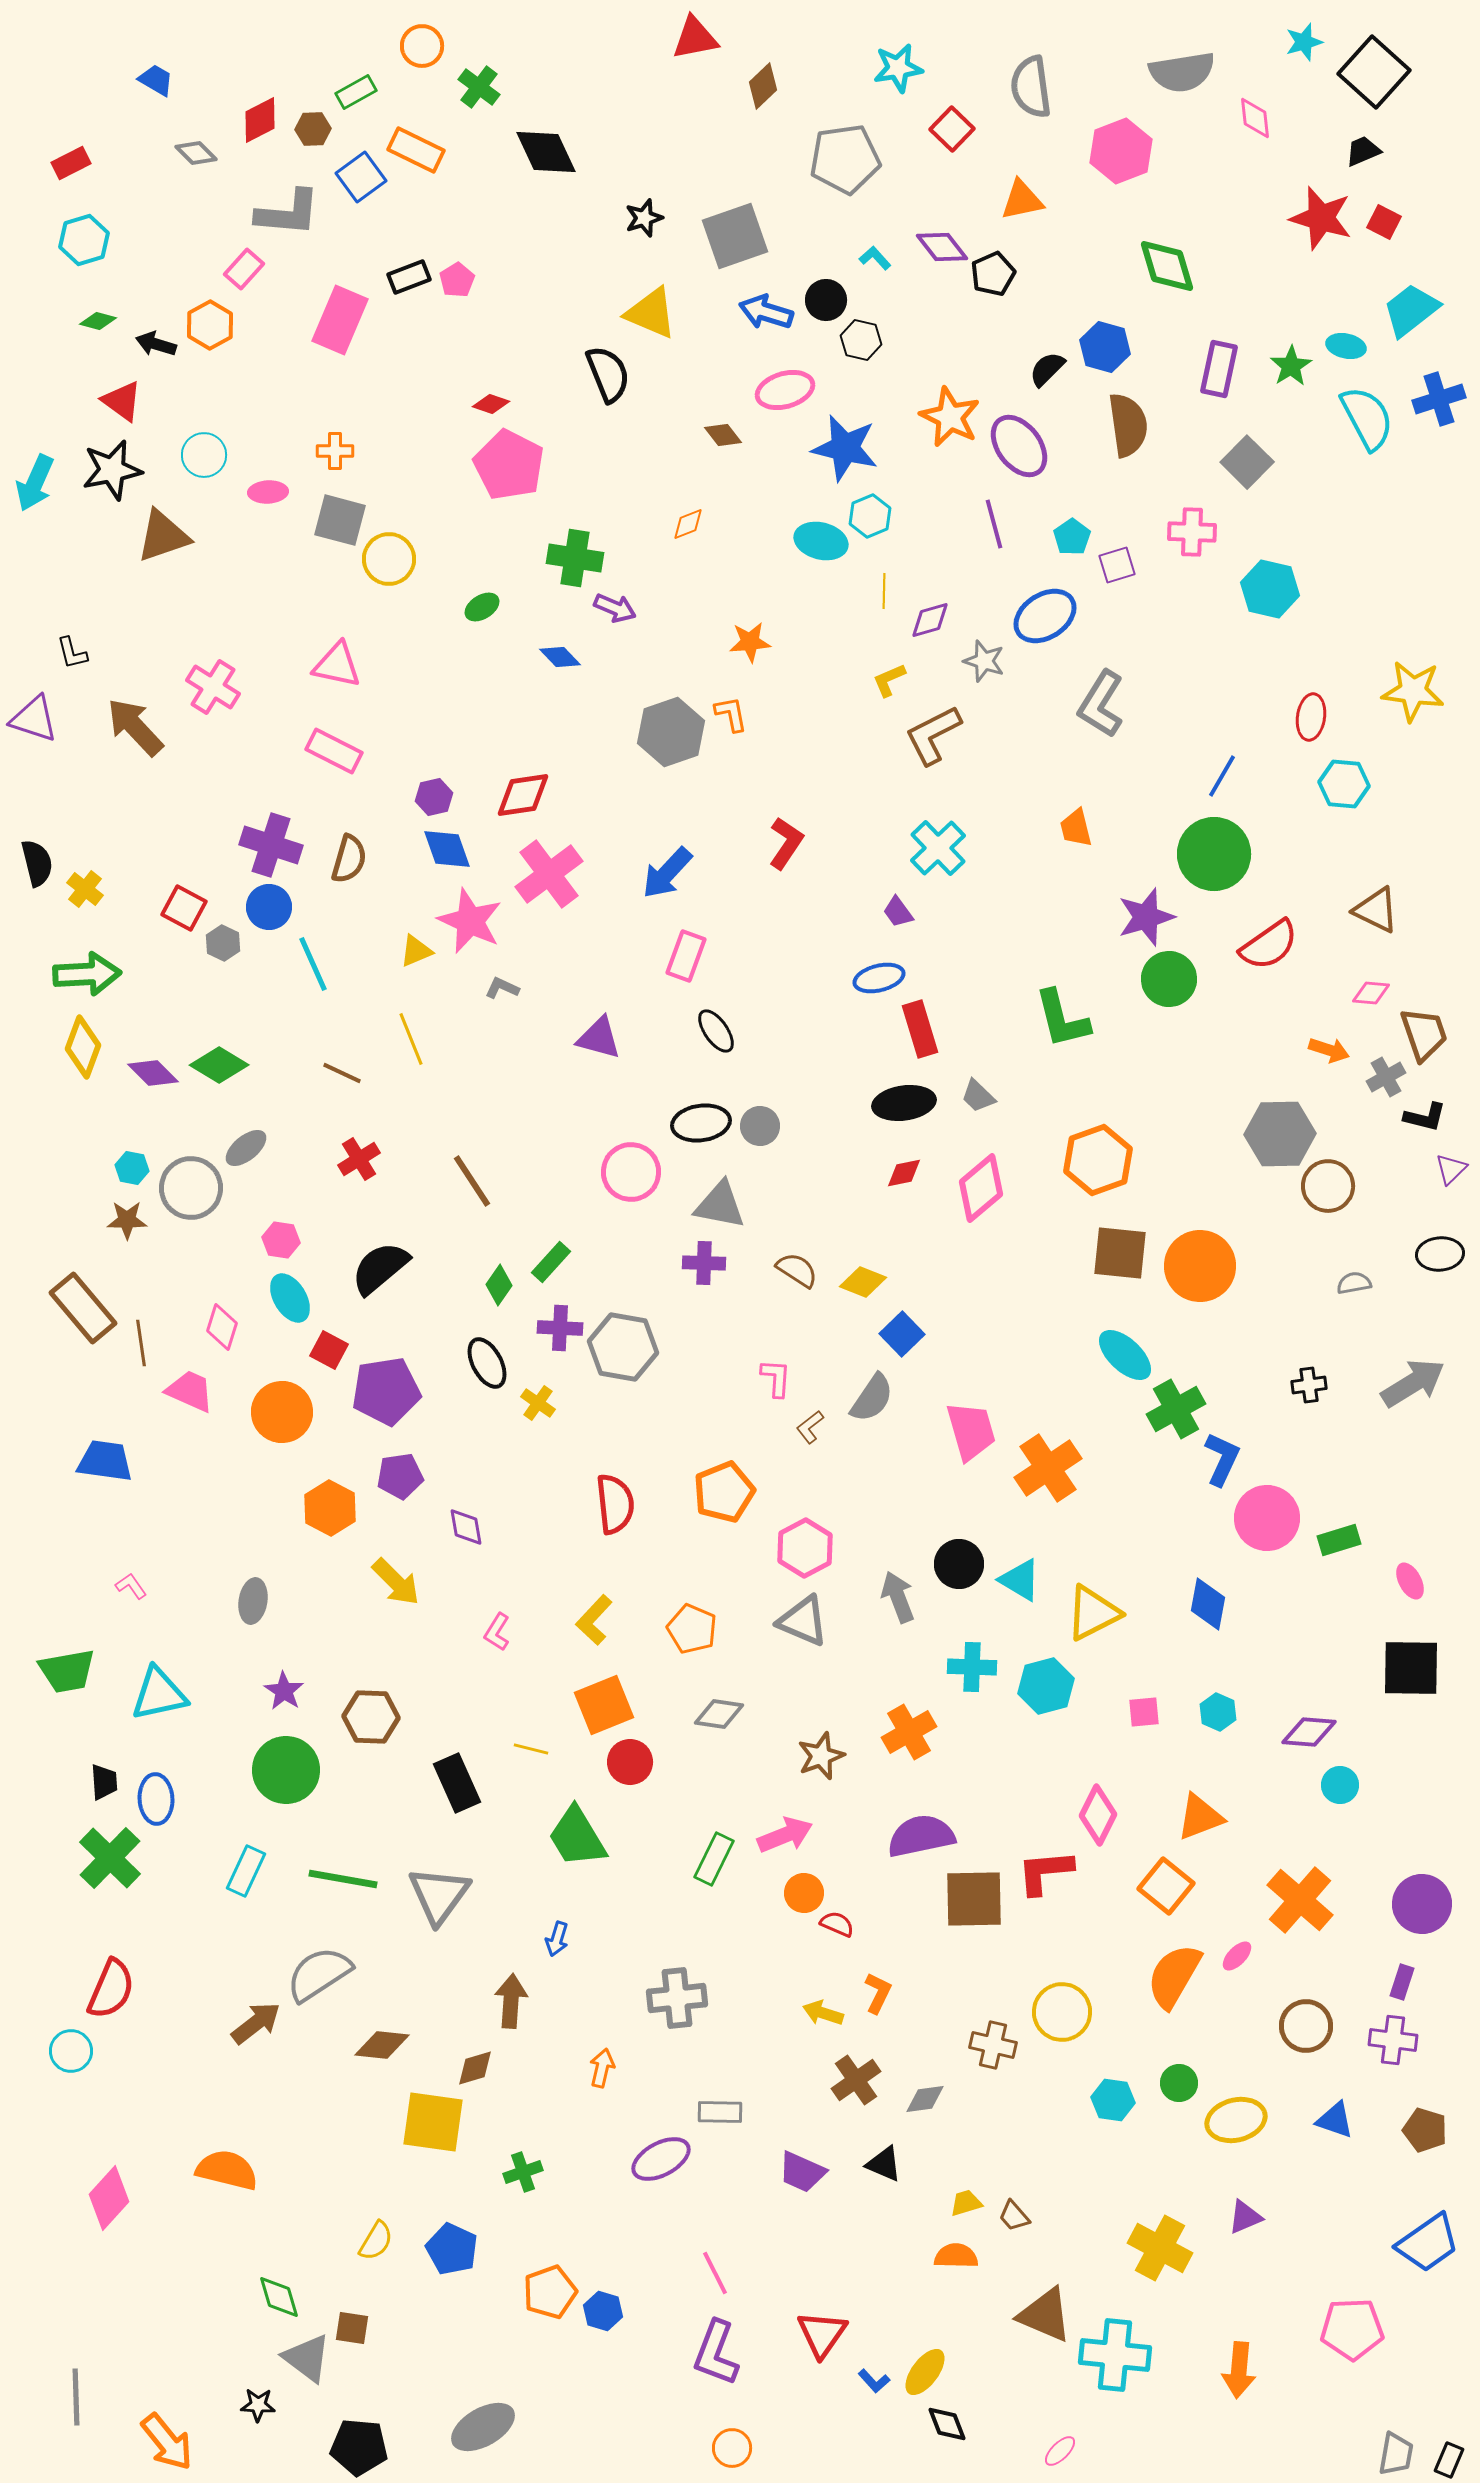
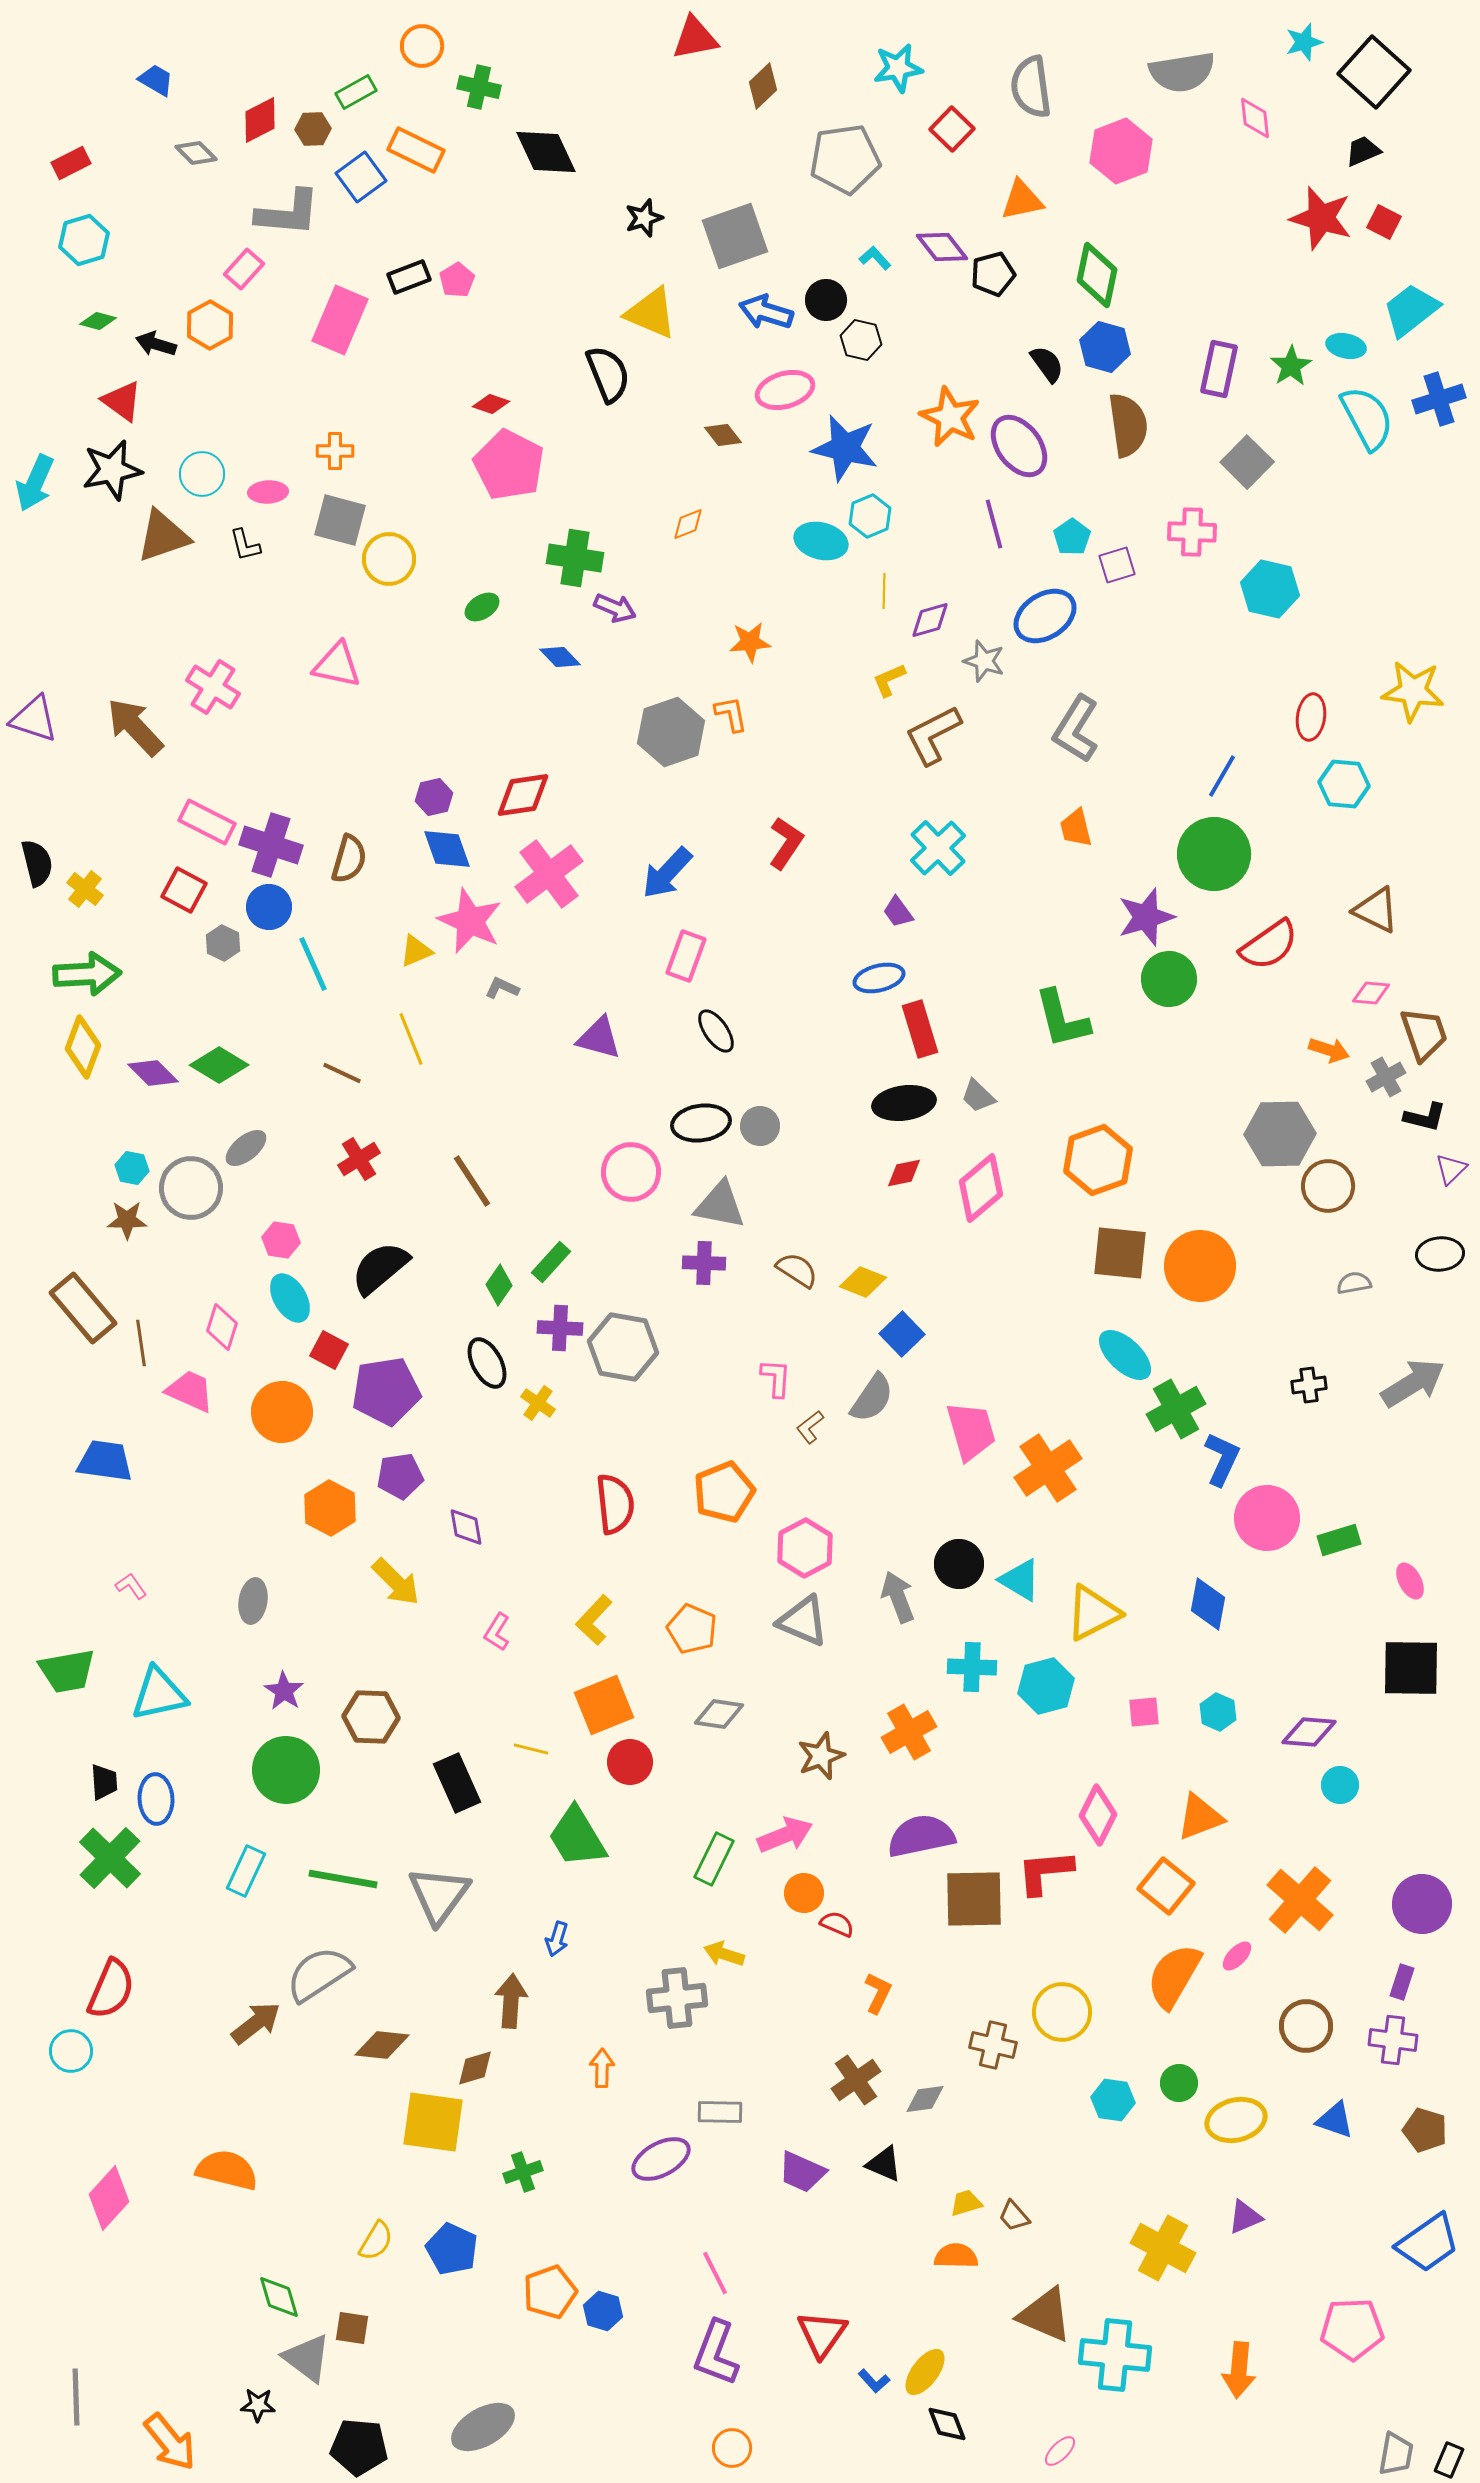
green cross at (479, 87): rotated 24 degrees counterclockwise
green diamond at (1167, 266): moved 70 px left, 9 px down; rotated 28 degrees clockwise
black pentagon at (993, 274): rotated 9 degrees clockwise
black semicircle at (1047, 369): moved 5 px up; rotated 99 degrees clockwise
cyan circle at (204, 455): moved 2 px left, 19 px down
black L-shape at (72, 653): moved 173 px right, 108 px up
gray L-shape at (1101, 704): moved 25 px left, 25 px down
pink rectangle at (334, 751): moved 127 px left, 71 px down
red square at (184, 908): moved 18 px up
yellow arrow at (823, 2013): moved 99 px left, 59 px up
orange arrow at (602, 2068): rotated 12 degrees counterclockwise
yellow cross at (1160, 2248): moved 3 px right
orange arrow at (167, 2442): moved 3 px right
